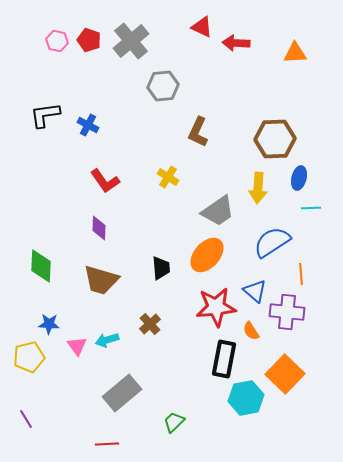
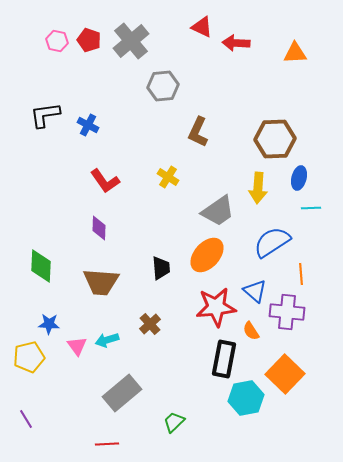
brown trapezoid: moved 2 px down; rotated 12 degrees counterclockwise
